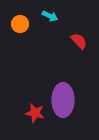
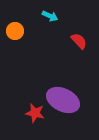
orange circle: moved 5 px left, 7 px down
purple ellipse: rotated 64 degrees counterclockwise
